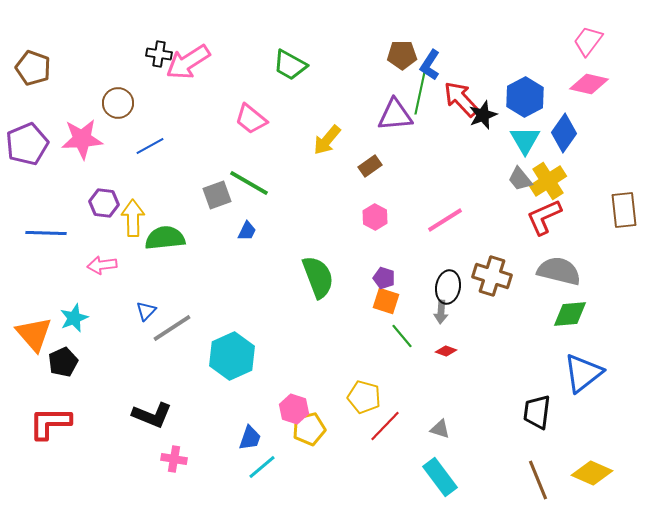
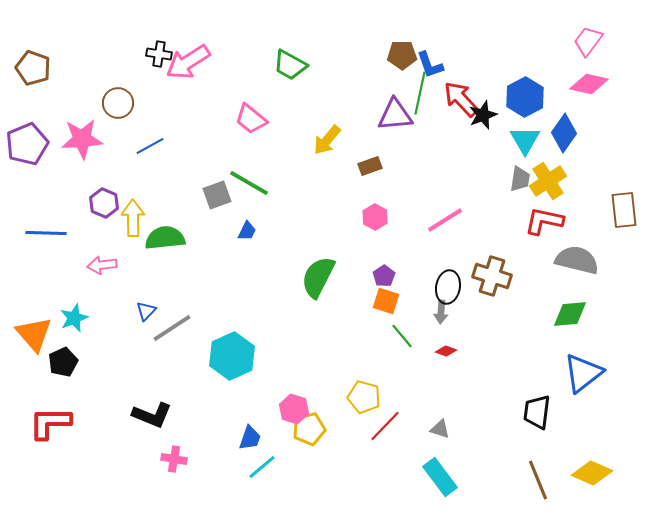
blue L-shape at (430, 65): rotated 52 degrees counterclockwise
brown rectangle at (370, 166): rotated 15 degrees clockwise
gray trapezoid at (520, 179): rotated 132 degrees counterclockwise
purple hexagon at (104, 203): rotated 16 degrees clockwise
red L-shape at (544, 217): moved 4 px down; rotated 36 degrees clockwise
gray semicircle at (559, 271): moved 18 px right, 11 px up
green semicircle at (318, 277): rotated 132 degrees counterclockwise
purple pentagon at (384, 278): moved 2 px up; rotated 20 degrees clockwise
